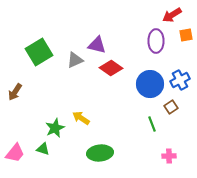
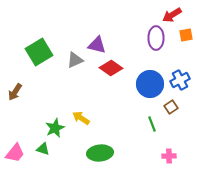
purple ellipse: moved 3 px up
